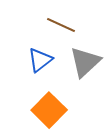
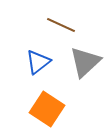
blue triangle: moved 2 px left, 2 px down
orange square: moved 2 px left, 1 px up; rotated 12 degrees counterclockwise
